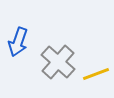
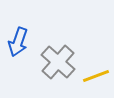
yellow line: moved 2 px down
